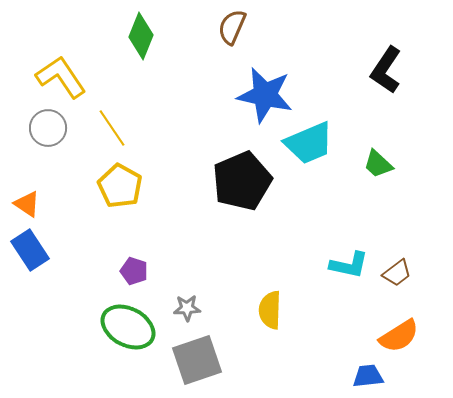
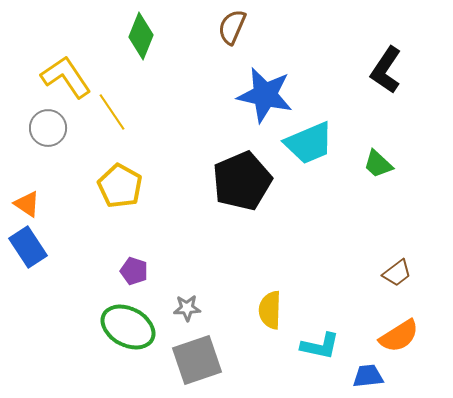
yellow L-shape: moved 5 px right
yellow line: moved 16 px up
blue rectangle: moved 2 px left, 3 px up
cyan L-shape: moved 29 px left, 81 px down
